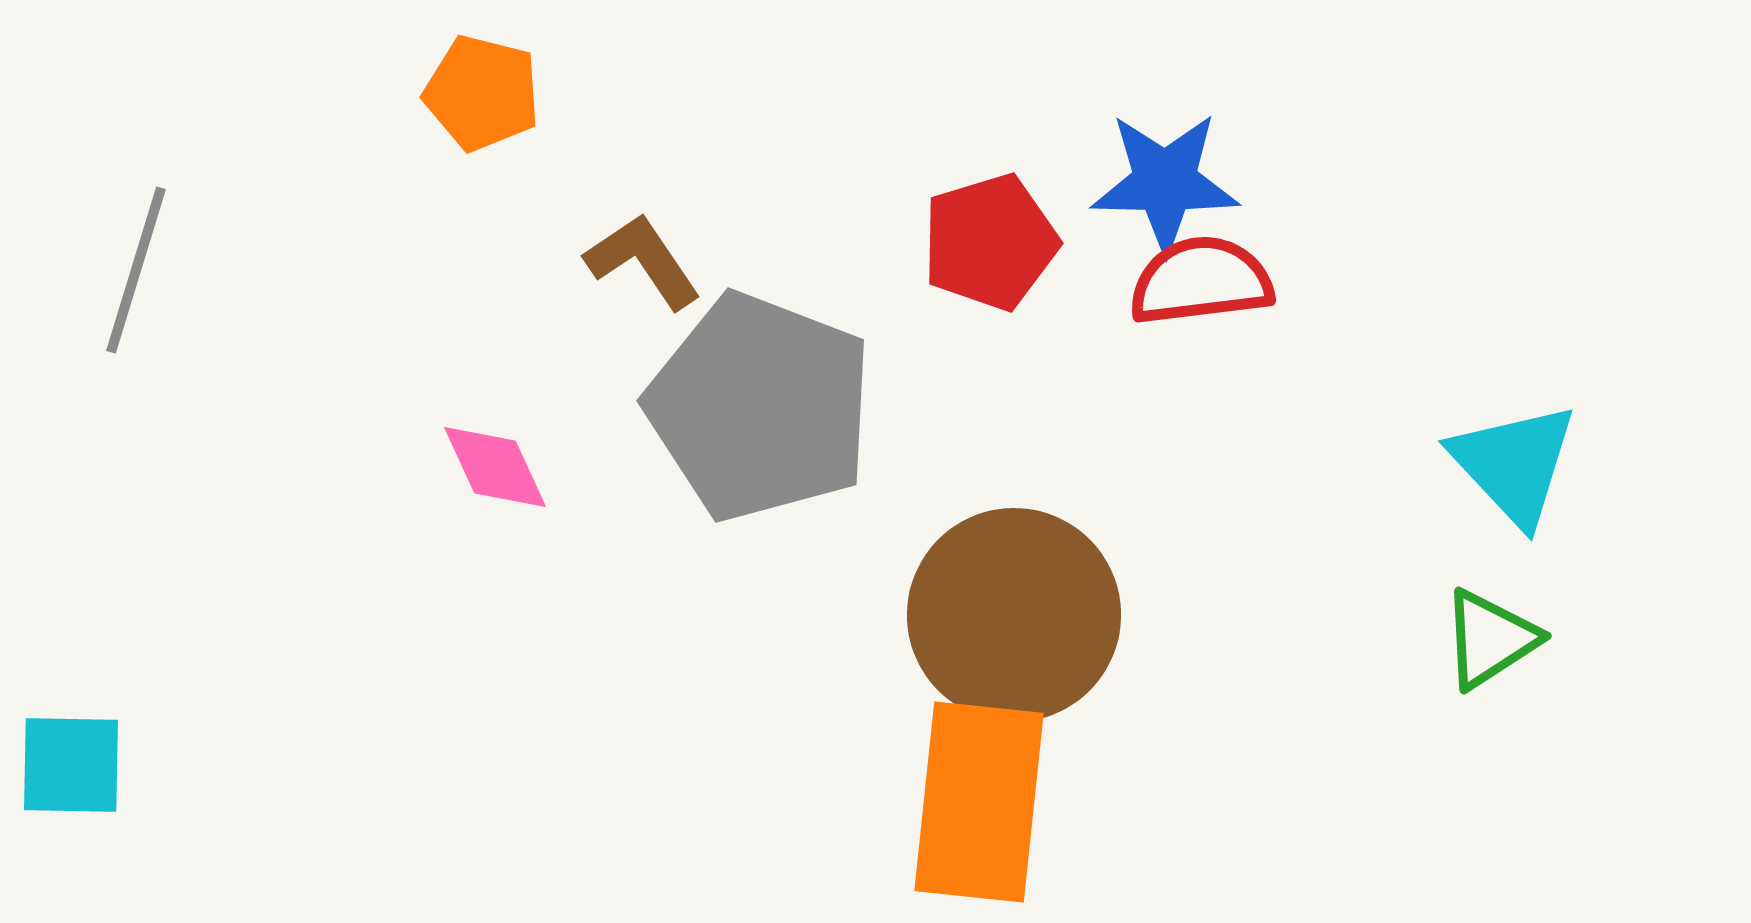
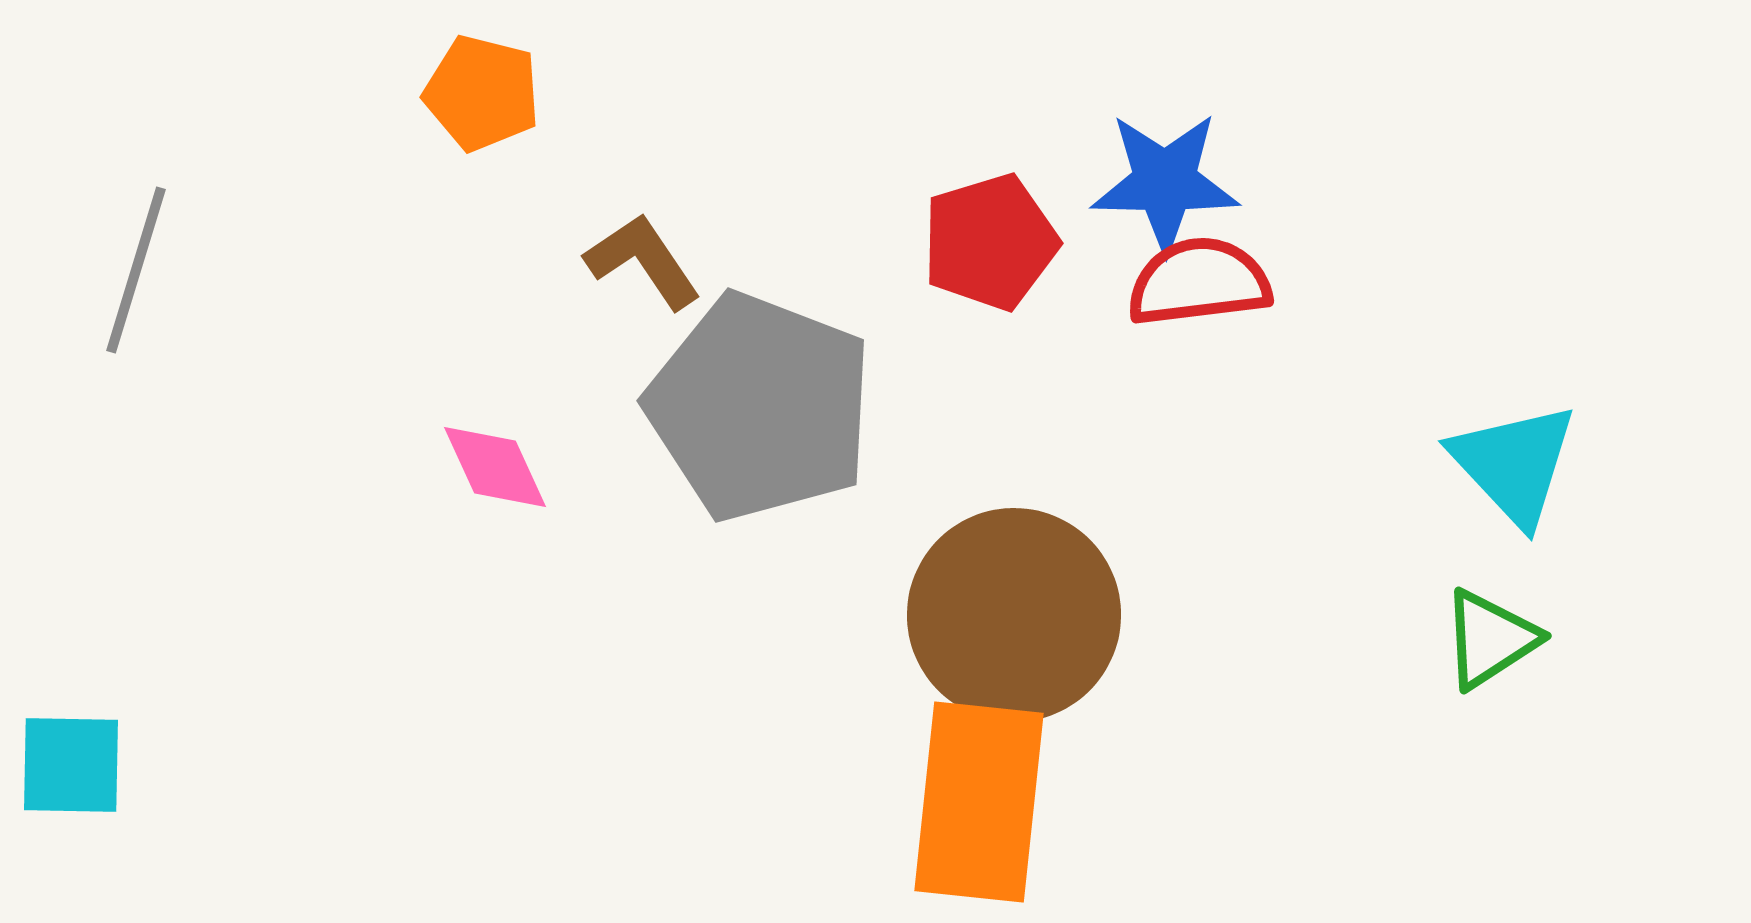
red semicircle: moved 2 px left, 1 px down
